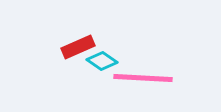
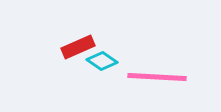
pink line: moved 14 px right, 1 px up
